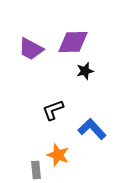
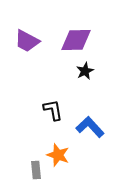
purple diamond: moved 3 px right, 2 px up
purple trapezoid: moved 4 px left, 8 px up
black star: rotated 12 degrees counterclockwise
black L-shape: rotated 100 degrees clockwise
blue L-shape: moved 2 px left, 2 px up
